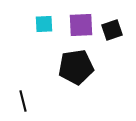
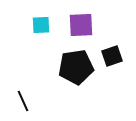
cyan square: moved 3 px left, 1 px down
black square: moved 26 px down
black line: rotated 10 degrees counterclockwise
